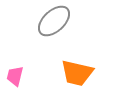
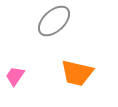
pink trapezoid: rotated 20 degrees clockwise
